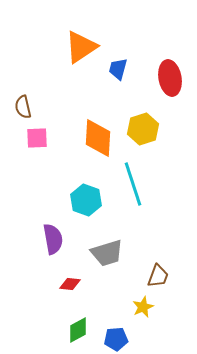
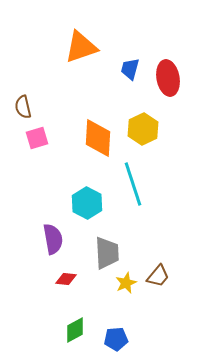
orange triangle: rotated 15 degrees clockwise
blue trapezoid: moved 12 px right
red ellipse: moved 2 px left
yellow hexagon: rotated 8 degrees counterclockwise
pink square: rotated 15 degrees counterclockwise
cyan hexagon: moved 1 px right, 3 px down; rotated 8 degrees clockwise
gray trapezoid: rotated 76 degrees counterclockwise
brown trapezoid: rotated 20 degrees clockwise
red diamond: moved 4 px left, 5 px up
yellow star: moved 17 px left, 24 px up
green diamond: moved 3 px left
